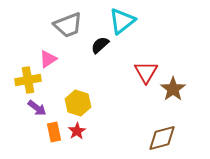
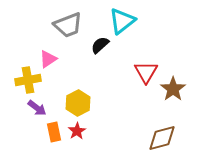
yellow hexagon: rotated 15 degrees clockwise
